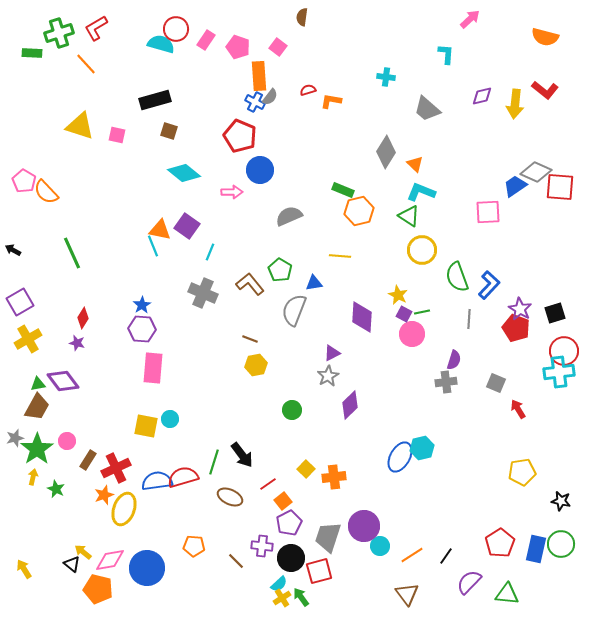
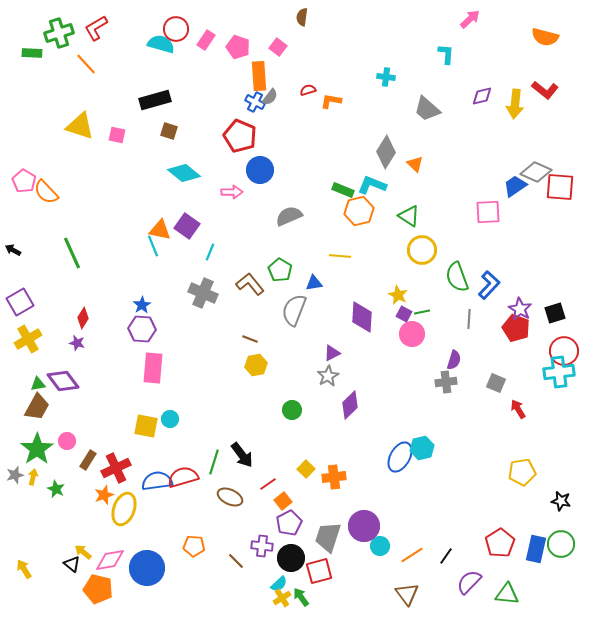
cyan L-shape at (421, 192): moved 49 px left, 7 px up
gray star at (15, 438): moved 37 px down
